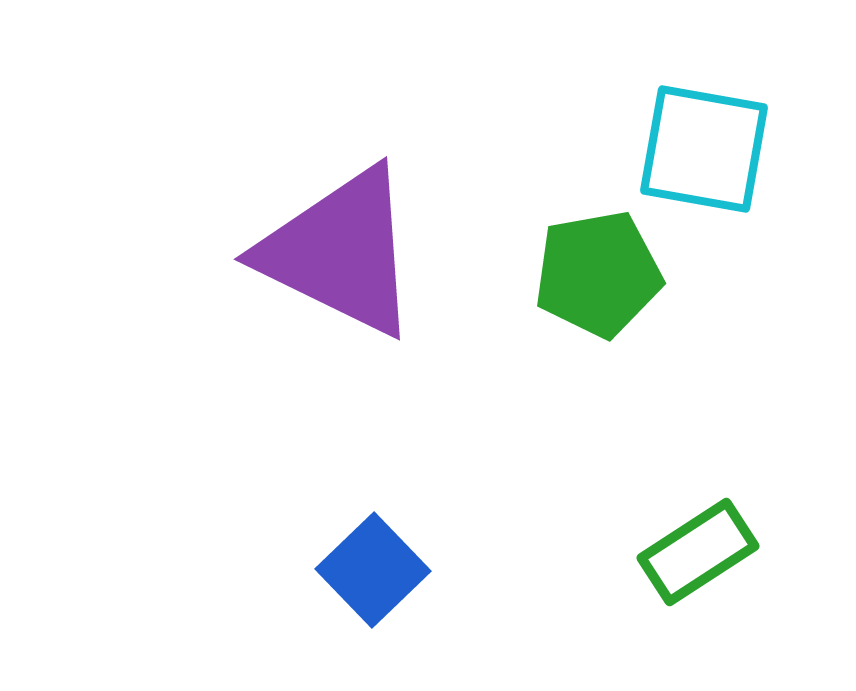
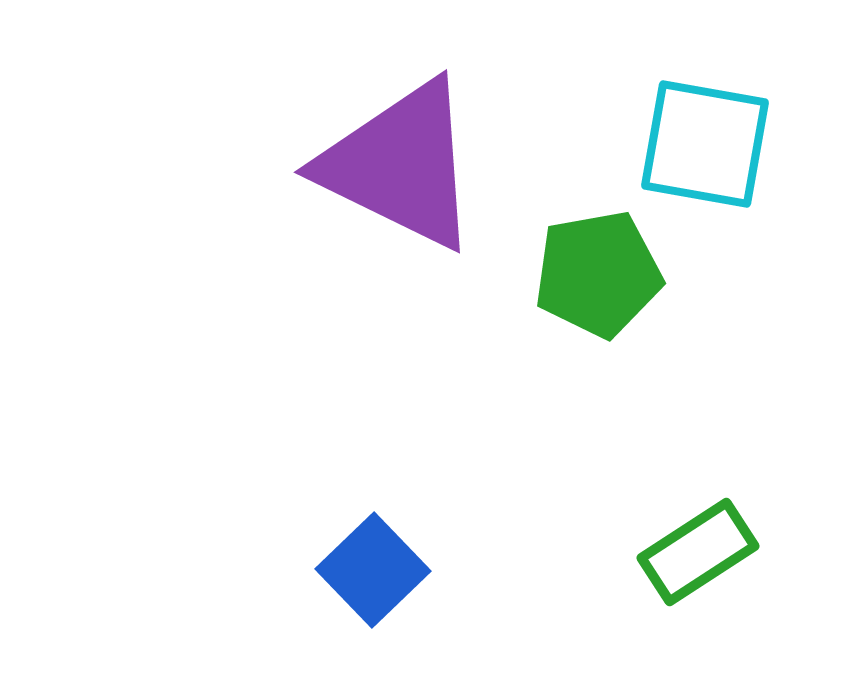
cyan square: moved 1 px right, 5 px up
purple triangle: moved 60 px right, 87 px up
